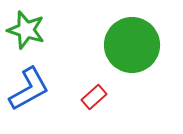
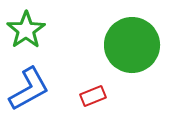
green star: rotated 21 degrees clockwise
red rectangle: moved 1 px left, 1 px up; rotated 20 degrees clockwise
